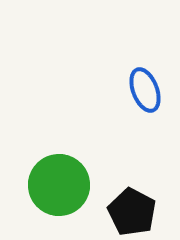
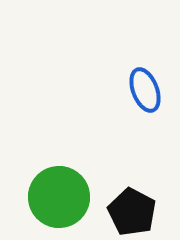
green circle: moved 12 px down
